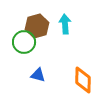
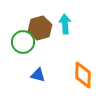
brown hexagon: moved 3 px right, 2 px down
green circle: moved 1 px left
orange diamond: moved 5 px up
